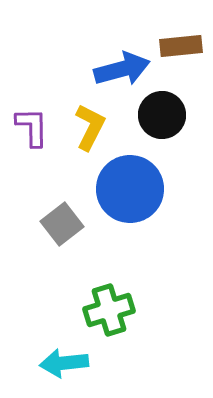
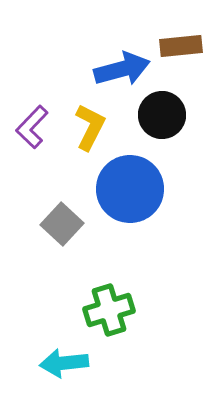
purple L-shape: rotated 135 degrees counterclockwise
gray square: rotated 9 degrees counterclockwise
